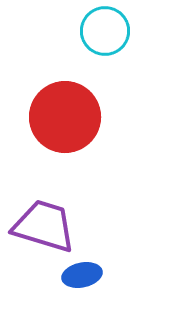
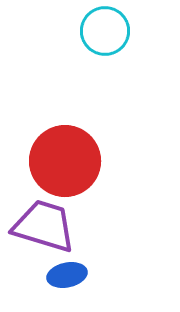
red circle: moved 44 px down
blue ellipse: moved 15 px left
